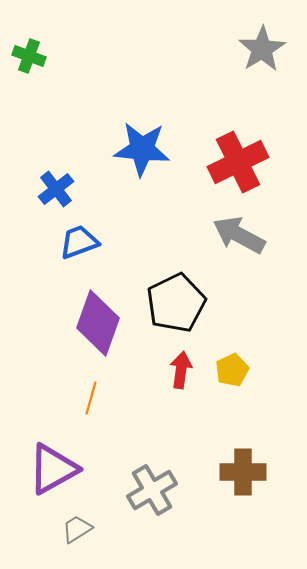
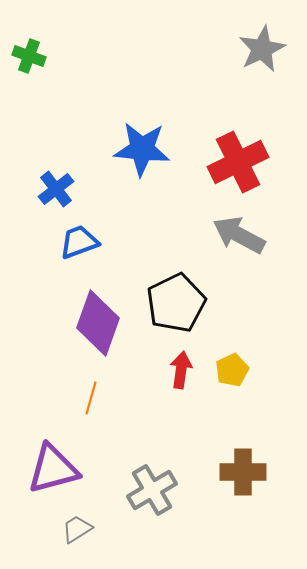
gray star: rotated 6 degrees clockwise
purple triangle: rotated 14 degrees clockwise
